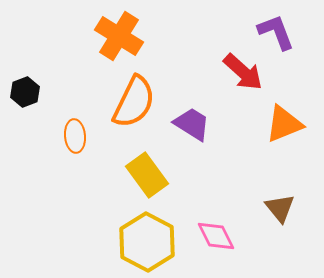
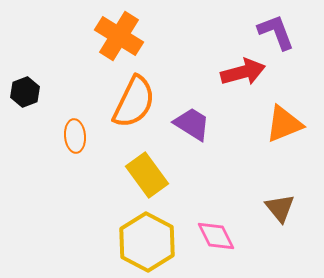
red arrow: rotated 57 degrees counterclockwise
